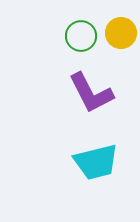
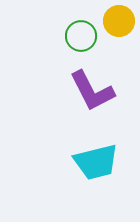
yellow circle: moved 2 px left, 12 px up
purple L-shape: moved 1 px right, 2 px up
